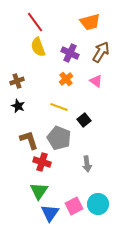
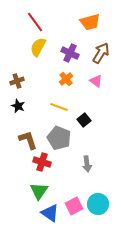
yellow semicircle: rotated 48 degrees clockwise
brown arrow: moved 1 px down
brown L-shape: moved 1 px left
blue triangle: rotated 30 degrees counterclockwise
